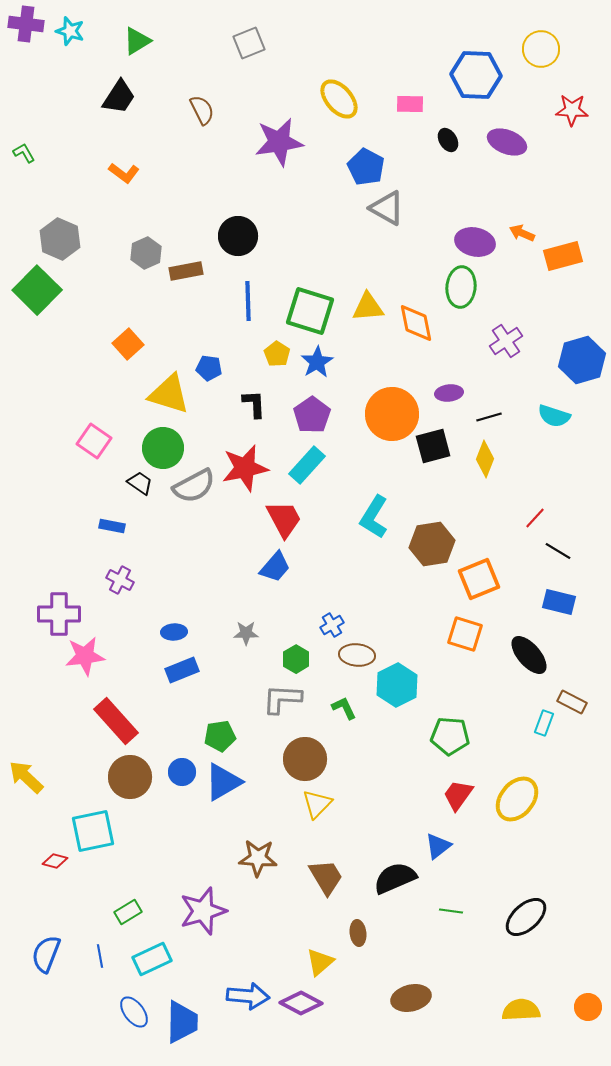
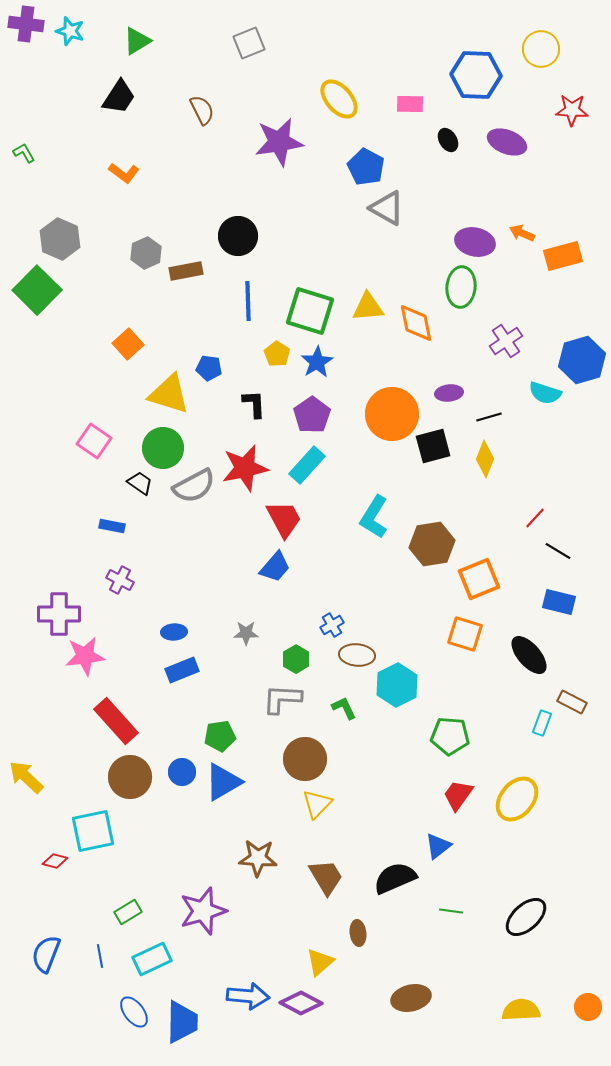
cyan semicircle at (554, 416): moved 9 px left, 23 px up
cyan rectangle at (544, 723): moved 2 px left
